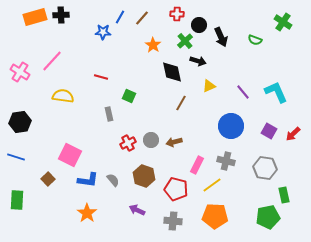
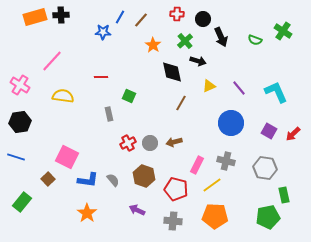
brown line at (142, 18): moved 1 px left, 2 px down
green cross at (283, 22): moved 9 px down
black circle at (199, 25): moved 4 px right, 6 px up
pink cross at (20, 72): moved 13 px down
red line at (101, 77): rotated 16 degrees counterclockwise
purple line at (243, 92): moved 4 px left, 4 px up
blue circle at (231, 126): moved 3 px up
gray circle at (151, 140): moved 1 px left, 3 px down
pink square at (70, 155): moved 3 px left, 2 px down
green rectangle at (17, 200): moved 5 px right, 2 px down; rotated 36 degrees clockwise
